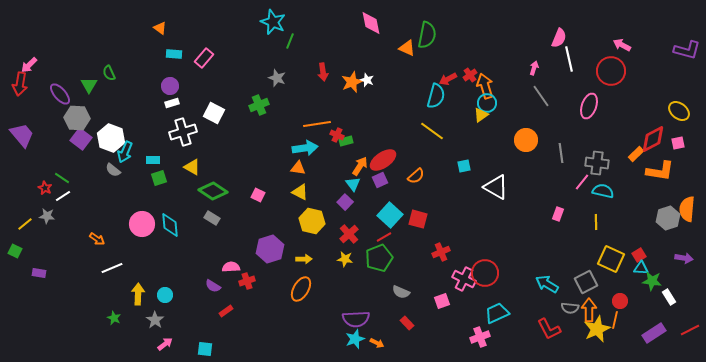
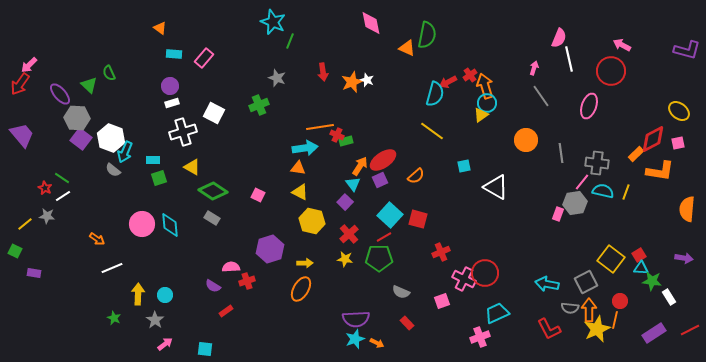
red arrow at (448, 79): moved 3 px down
red arrow at (20, 84): rotated 25 degrees clockwise
green triangle at (89, 85): rotated 18 degrees counterclockwise
cyan semicircle at (436, 96): moved 1 px left, 2 px up
orange line at (317, 124): moved 3 px right, 3 px down
gray hexagon at (668, 218): moved 93 px left, 15 px up; rotated 10 degrees clockwise
yellow line at (596, 222): moved 30 px right, 30 px up; rotated 21 degrees clockwise
green pentagon at (379, 258): rotated 20 degrees clockwise
yellow arrow at (304, 259): moved 1 px right, 4 px down
yellow square at (611, 259): rotated 12 degrees clockwise
purple rectangle at (39, 273): moved 5 px left
cyan arrow at (547, 284): rotated 20 degrees counterclockwise
